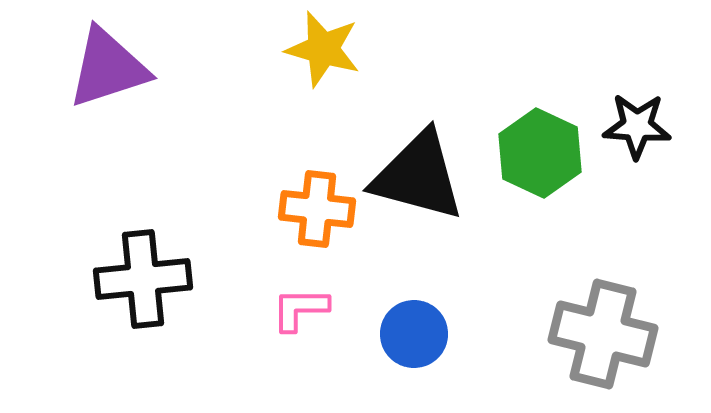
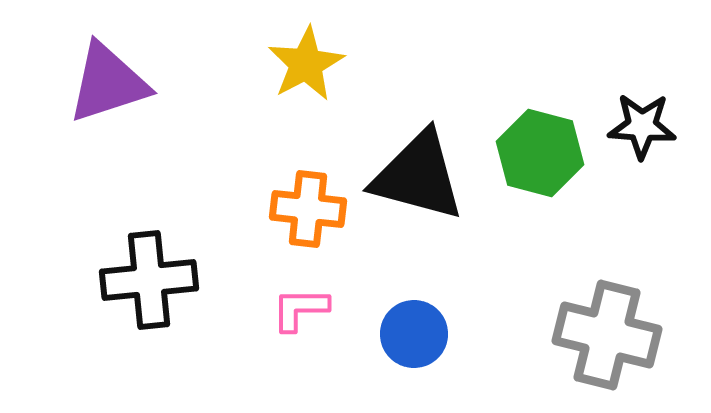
yellow star: moved 17 px left, 15 px down; rotated 28 degrees clockwise
purple triangle: moved 15 px down
black star: moved 5 px right
green hexagon: rotated 10 degrees counterclockwise
orange cross: moved 9 px left
black cross: moved 6 px right, 1 px down
gray cross: moved 4 px right, 1 px down
